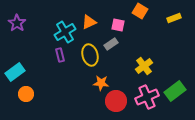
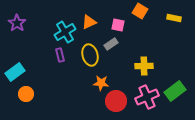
yellow rectangle: rotated 32 degrees clockwise
yellow cross: rotated 36 degrees clockwise
